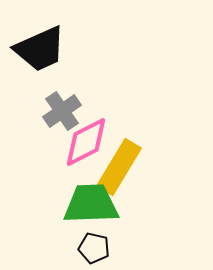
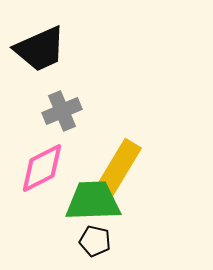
gray cross: rotated 12 degrees clockwise
pink diamond: moved 44 px left, 26 px down
green trapezoid: moved 2 px right, 3 px up
black pentagon: moved 1 px right, 7 px up
